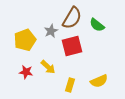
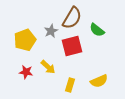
green semicircle: moved 5 px down
